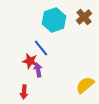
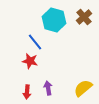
cyan hexagon: rotated 25 degrees counterclockwise
blue line: moved 6 px left, 6 px up
purple arrow: moved 10 px right, 18 px down
yellow semicircle: moved 2 px left, 3 px down
red arrow: moved 3 px right
